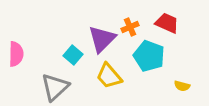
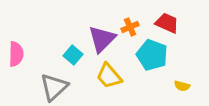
cyan pentagon: moved 3 px right, 1 px up
gray triangle: moved 1 px left
